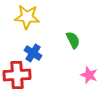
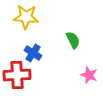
yellow star: moved 1 px left
